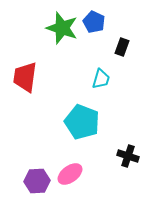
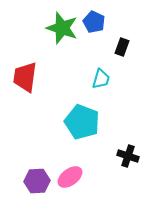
pink ellipse: moved 3 px down
